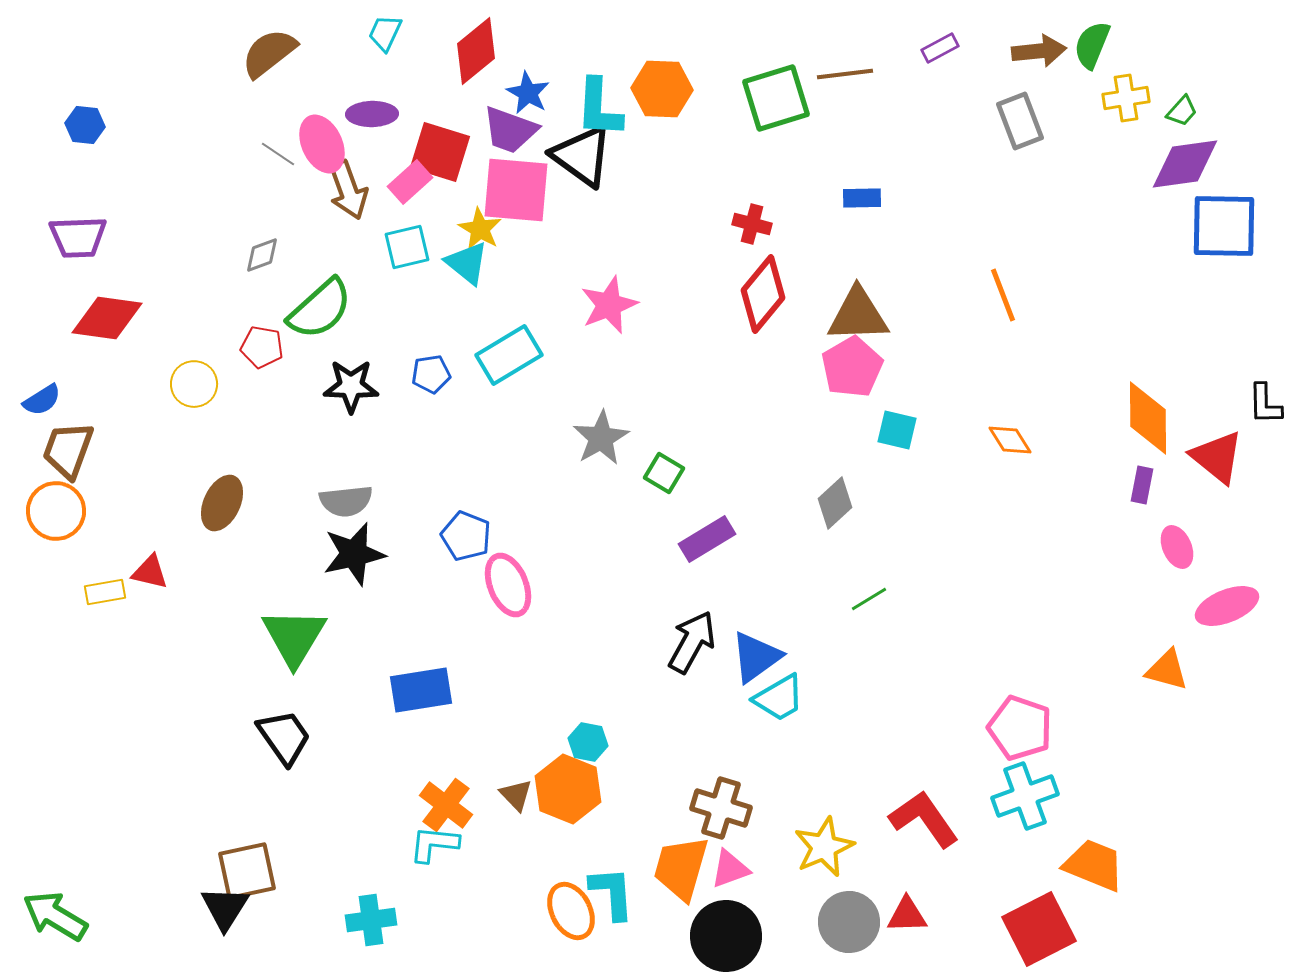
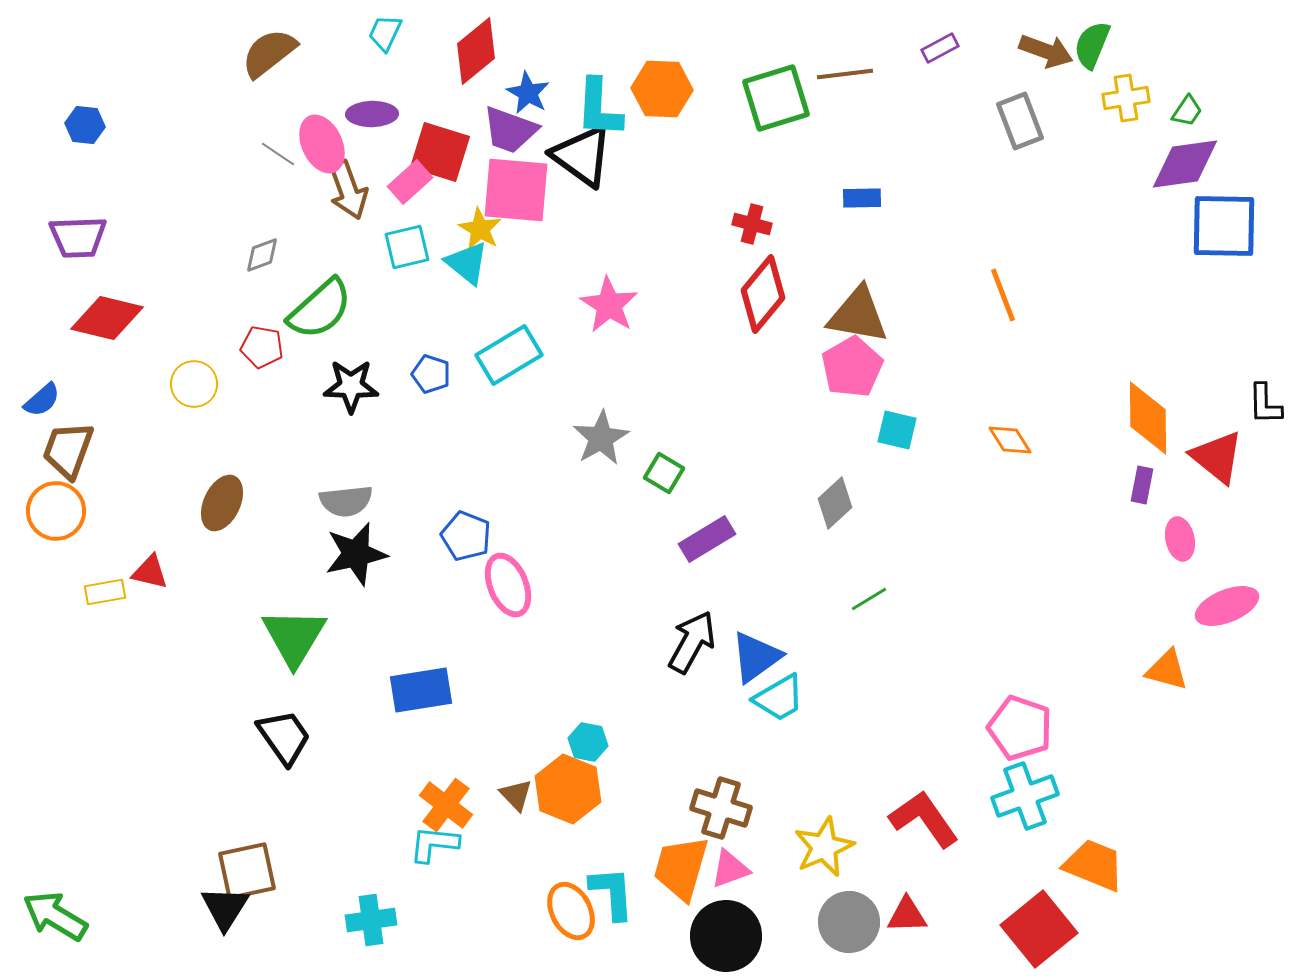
brown arrow at (1039, 51): moved 7 px right; rotated 26 degrees clockwise
green trapezoid at (1182, 111): moved 5 px right; rotated 8 degrees counterclockwise
pink star at (609, 305): rotated 18 degrees counterclockwise
brown triangle at (858, 315): rotated 12 degrees clockwise
red diamond at (107, 318): rotated 6 degrees clockwise
blue pentagon at (431, 374): rotated 27 degrees clockwise
blue semicircle at (42, 400): rotated 9 degrees counterclockwise
pink ellipse at (1177, 547): moved 3 px right, 8 px up; rotated 12 degrees clockwise
black star at (354, 554): moved 2 px right
red square at (1039, 929): rotated 12 degrees counterclockwise
